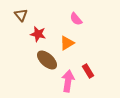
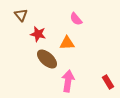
orange triangle: rotated 28 degrees clockwise
brown ellipse: moved 1 px up
red rectangle: moved 20 px right, 11 px down
